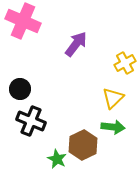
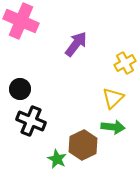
pink cross: moved 2 px left
